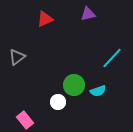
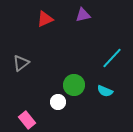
purple triangle: moved 5 px left, 1 px down
gray triangle: moved 4 px right, 6 px down
cyan semicircle: moved 7 px right; rotated 42 degrees clockwise
pink rectangle: moved 2 px right
